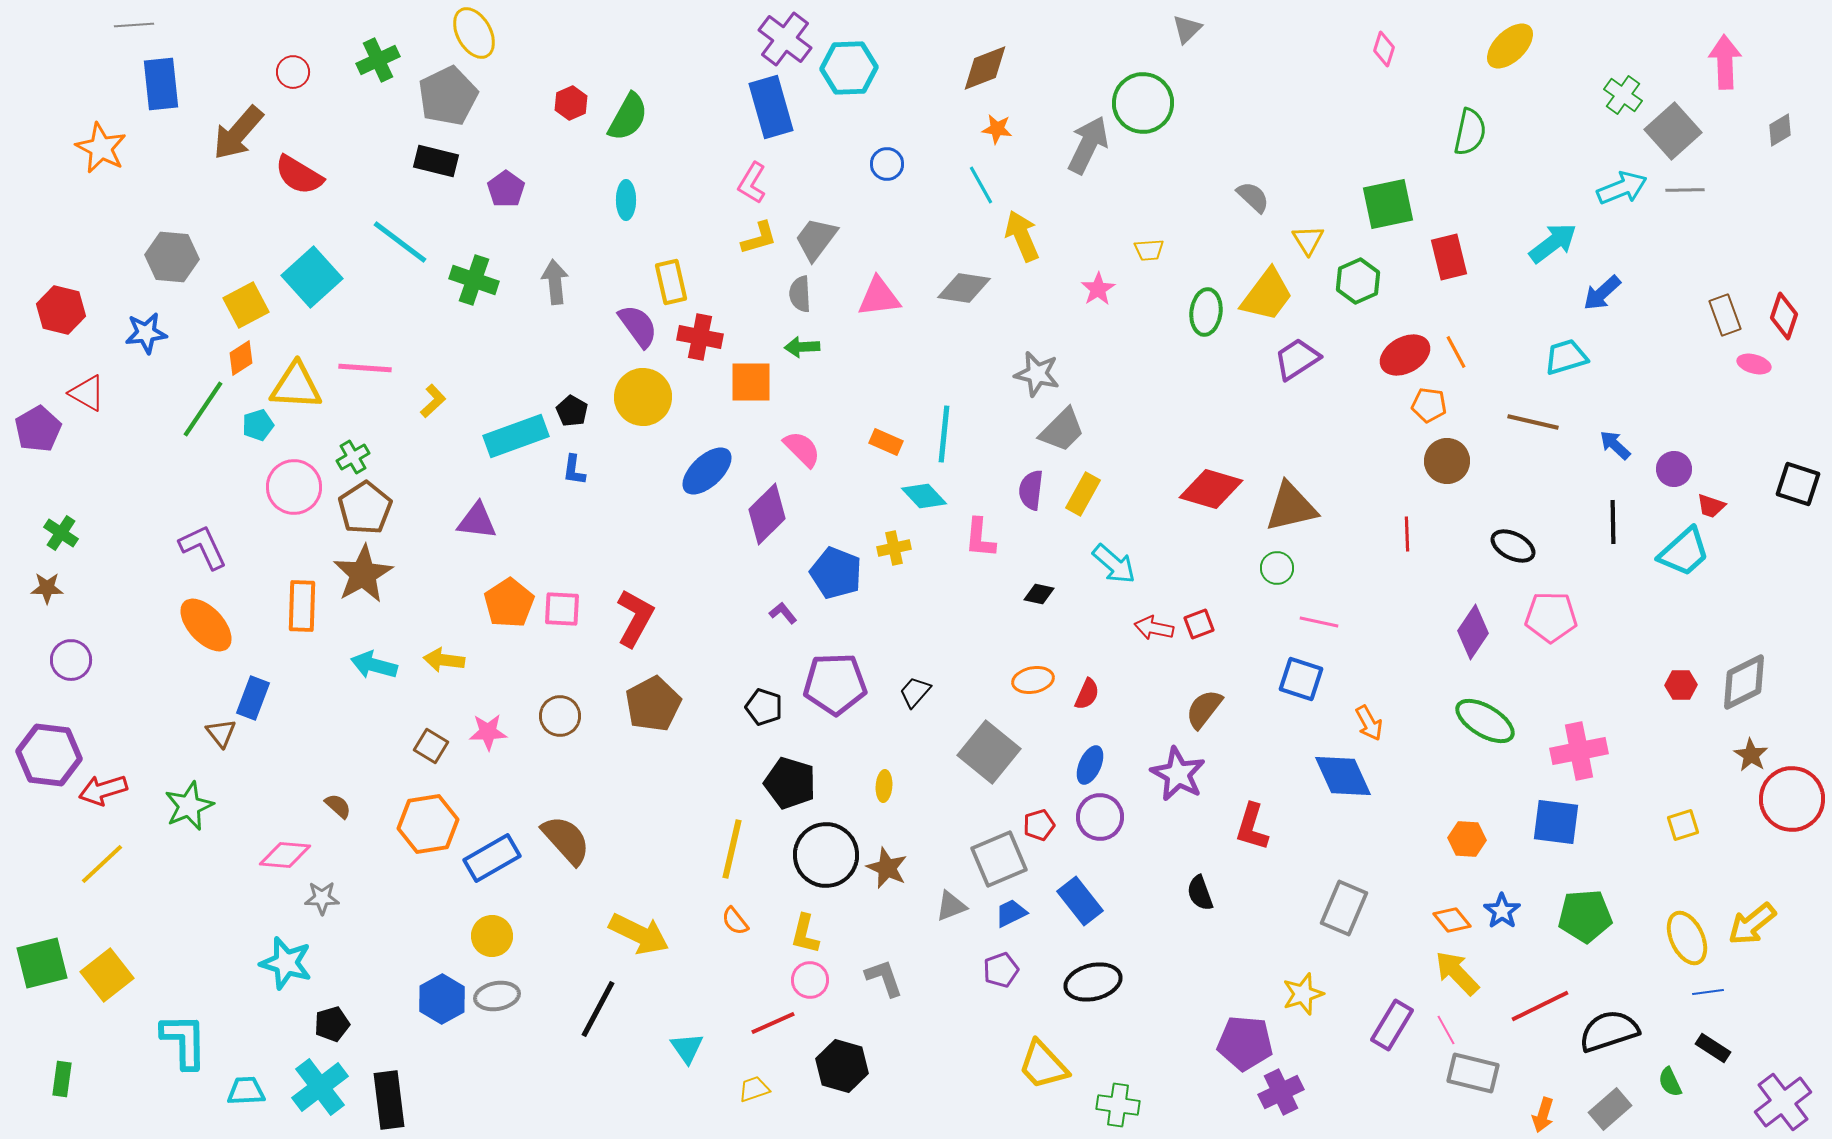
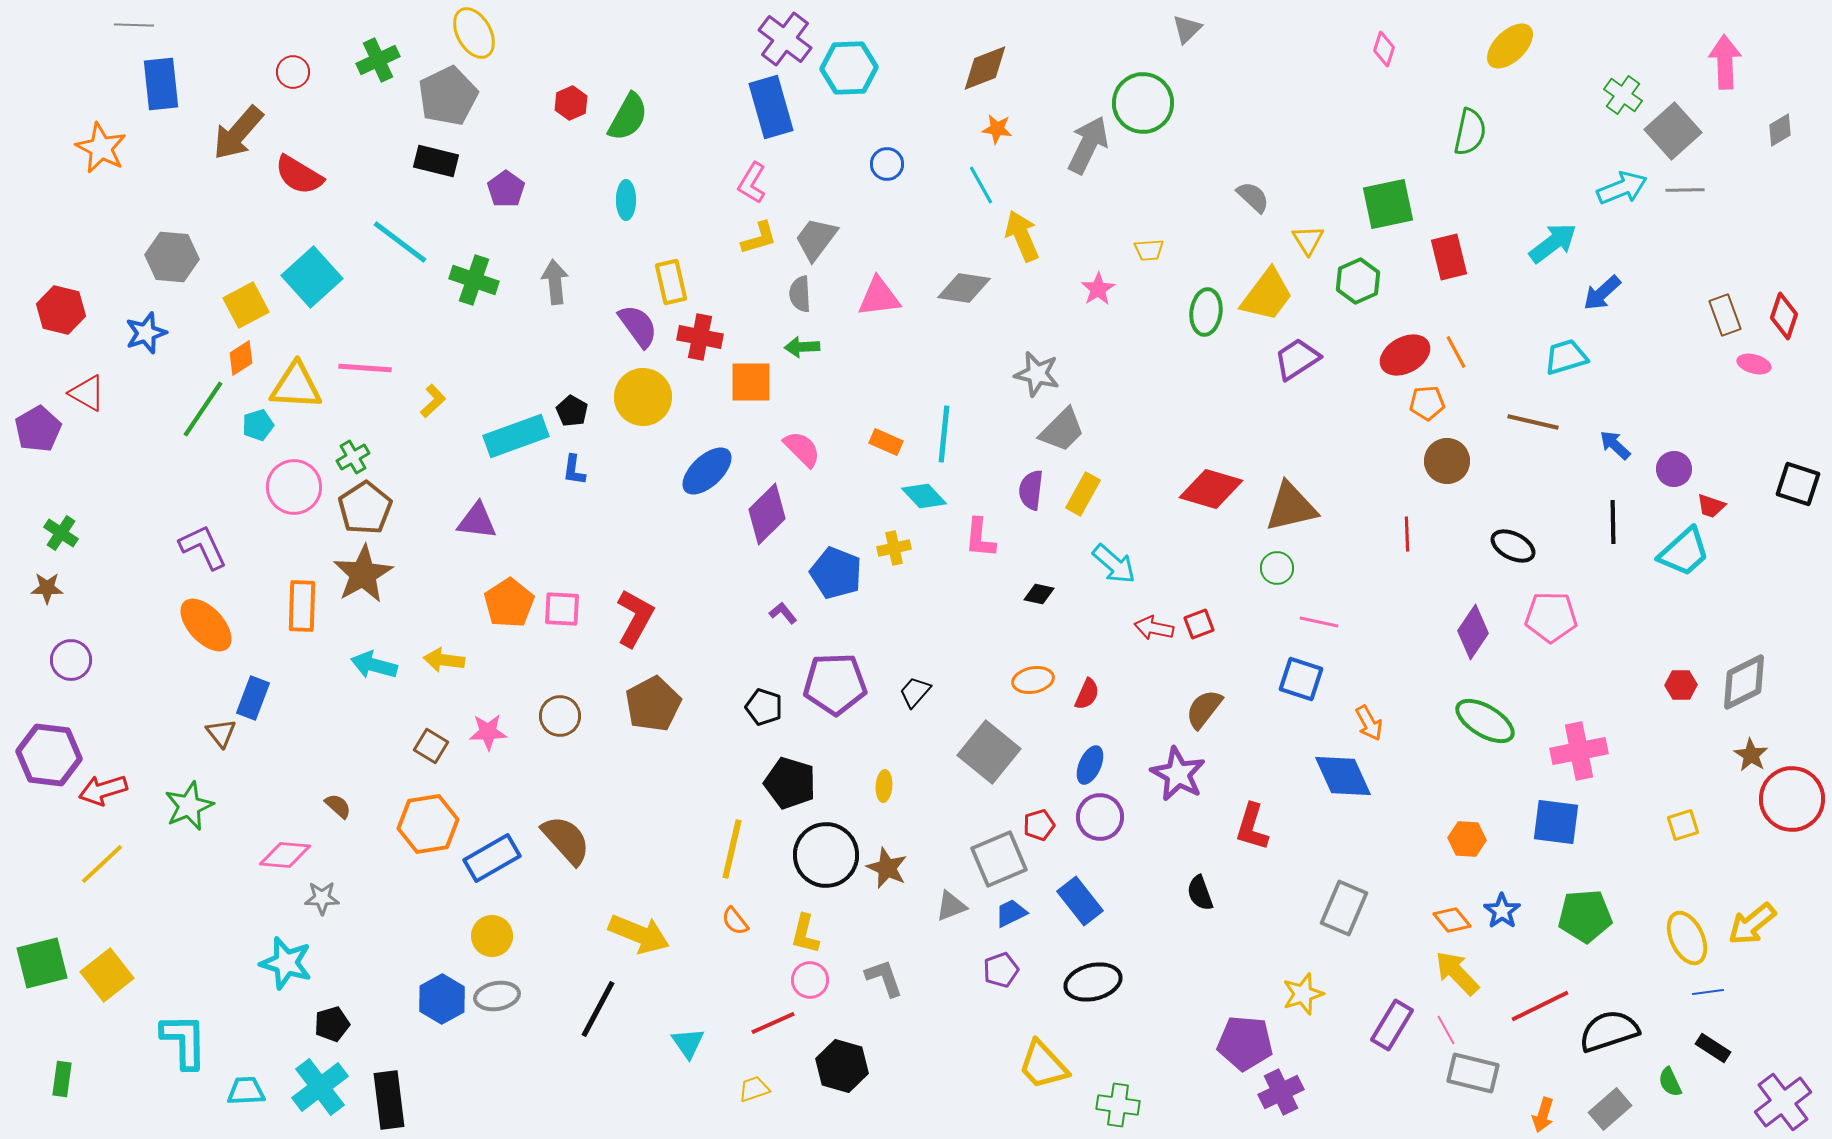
gray line at (134, 25): rotated 6 degrees clockwise
blue star at (146, 333): rotated 12 degrees counterclockwise
orange pentagon at (1429, 405): moved 2 px left, 2 px up; rotated 12 degrees counterclockwise
yellow arrow at (639, 934): rotated 4 degrees counterclockwise
cyan triangle at (687, 1048): moved 1 px right, 5 px up
